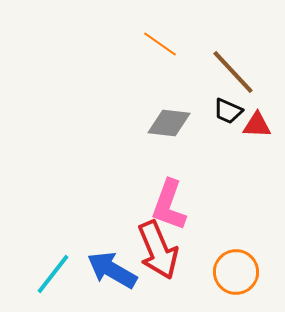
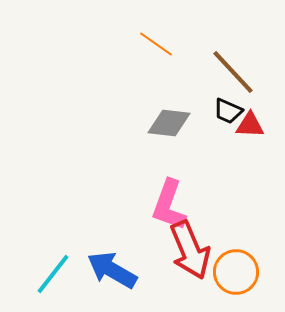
orange line: moved 4 px left
red triangle: moved 7 px left
red arrow: moved 32 px right
